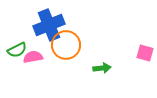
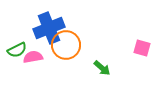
blue cross: moved 3 px down
pink square: moved 3 px left, 5 px up
green arrow: rotated 48 degrees clockwise
